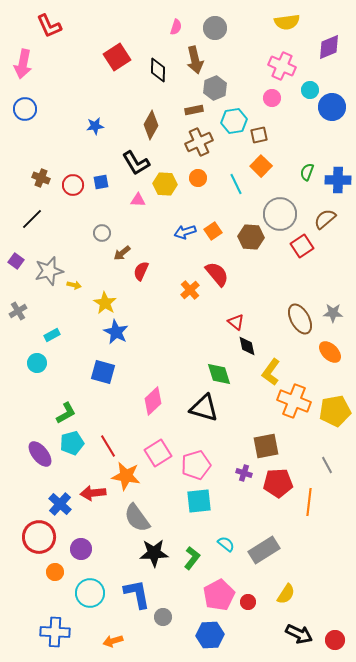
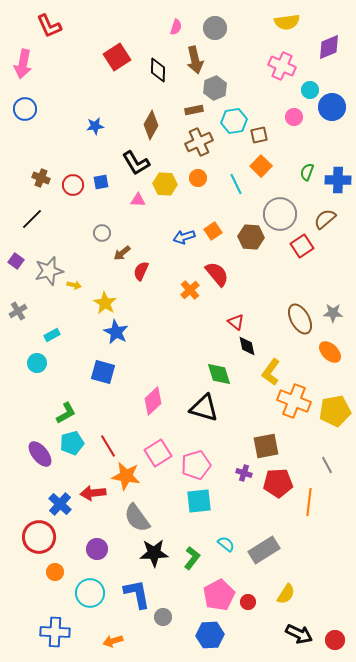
pink circle at (272, 98): moved 22 px right, 19 px down
blue arrow at (185, 232): moved 1 px left, 5 px down
purple circle at (81, 549): moved 16 px right
